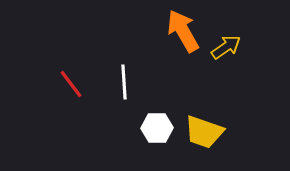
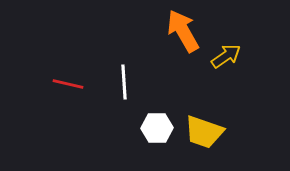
yellow arrow: moved 9 px down
red line: moved 3 px left; rotated 40 degrees counterclockwise
